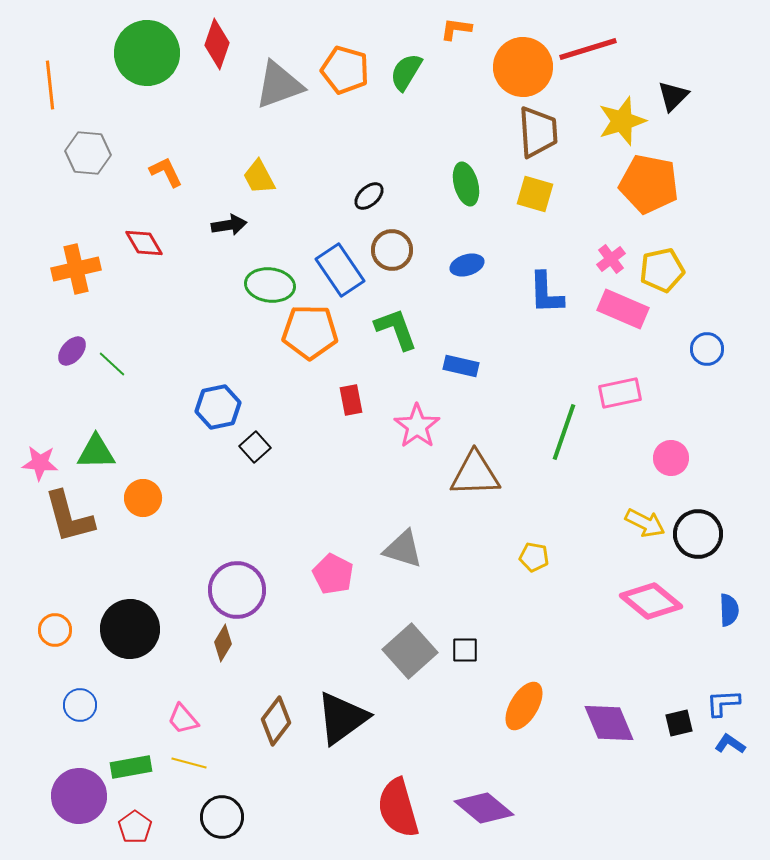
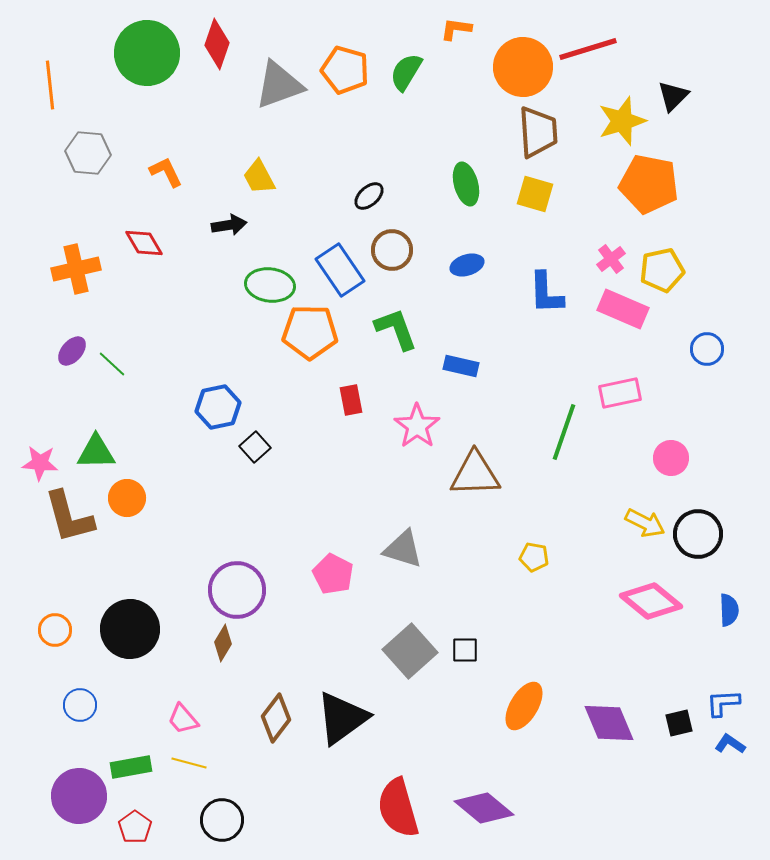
orange circle at (143, 498): moved 16 px left
brown diamond at (276, 721): moved 3 px up
black circle at (222, 817): moved 3 px down
